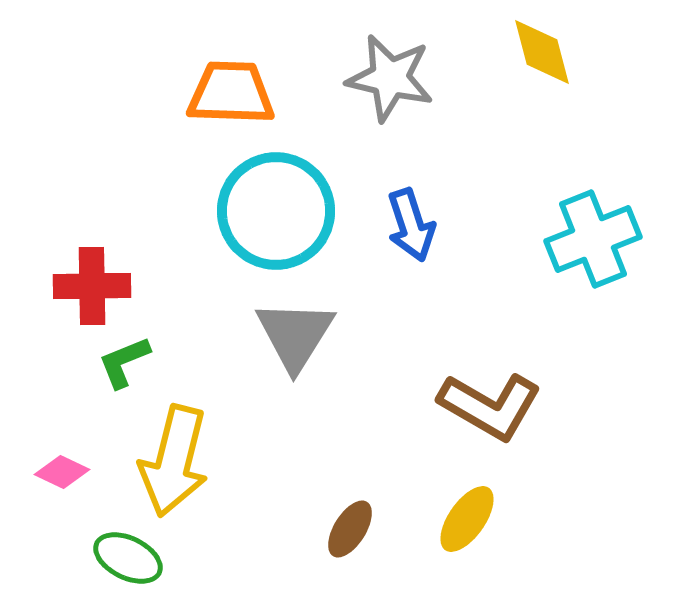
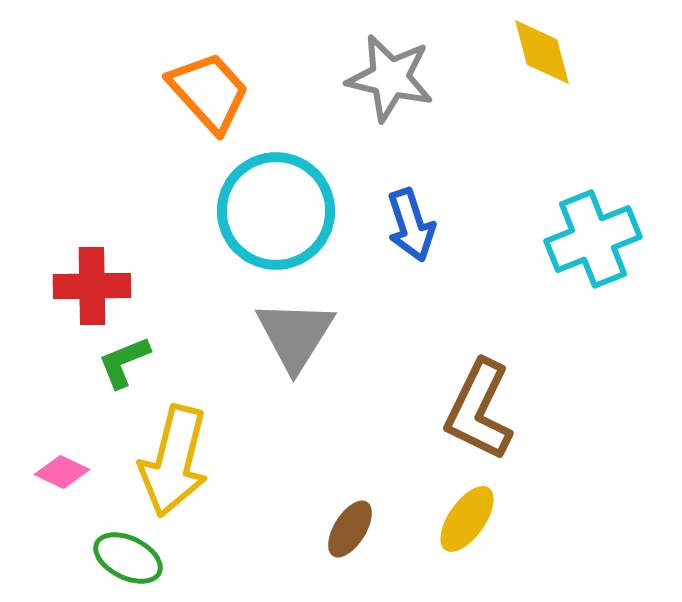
orange trapezoid: moved 22 px left, 1 px up; rotated 46 degrees clockwise
brown L-shape: moved 11 px left, 4 px down; rotated 86 degrees clockwise
